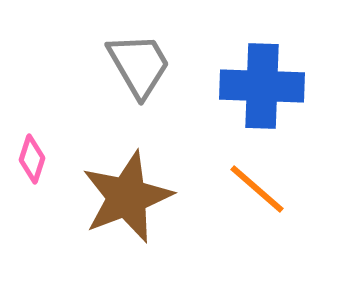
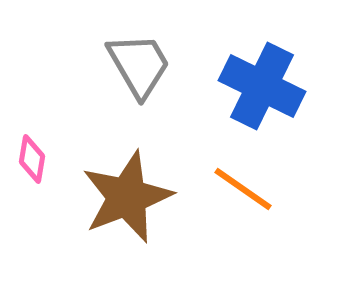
blue cross: rotated 24 degrees clockwise
pink diamond: rotated 9 degrees counterclockwise
orange line: moved 14 px left; rotated 6 degrees counterclockwise
